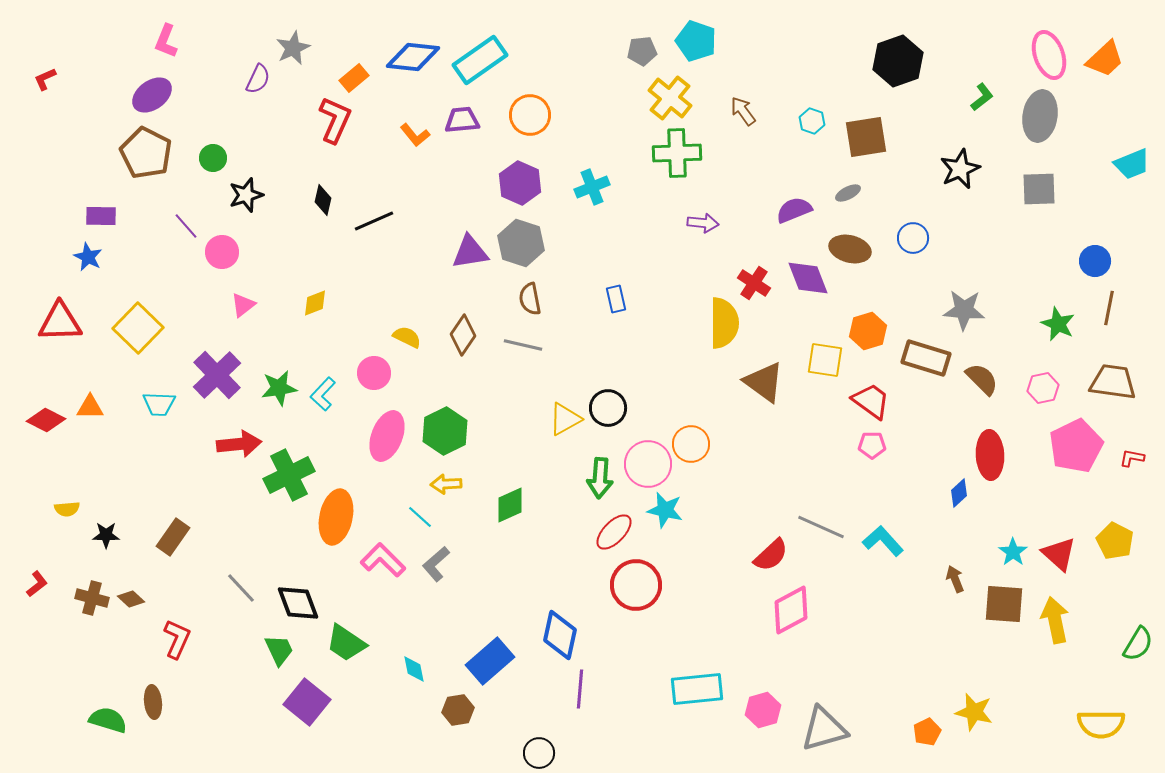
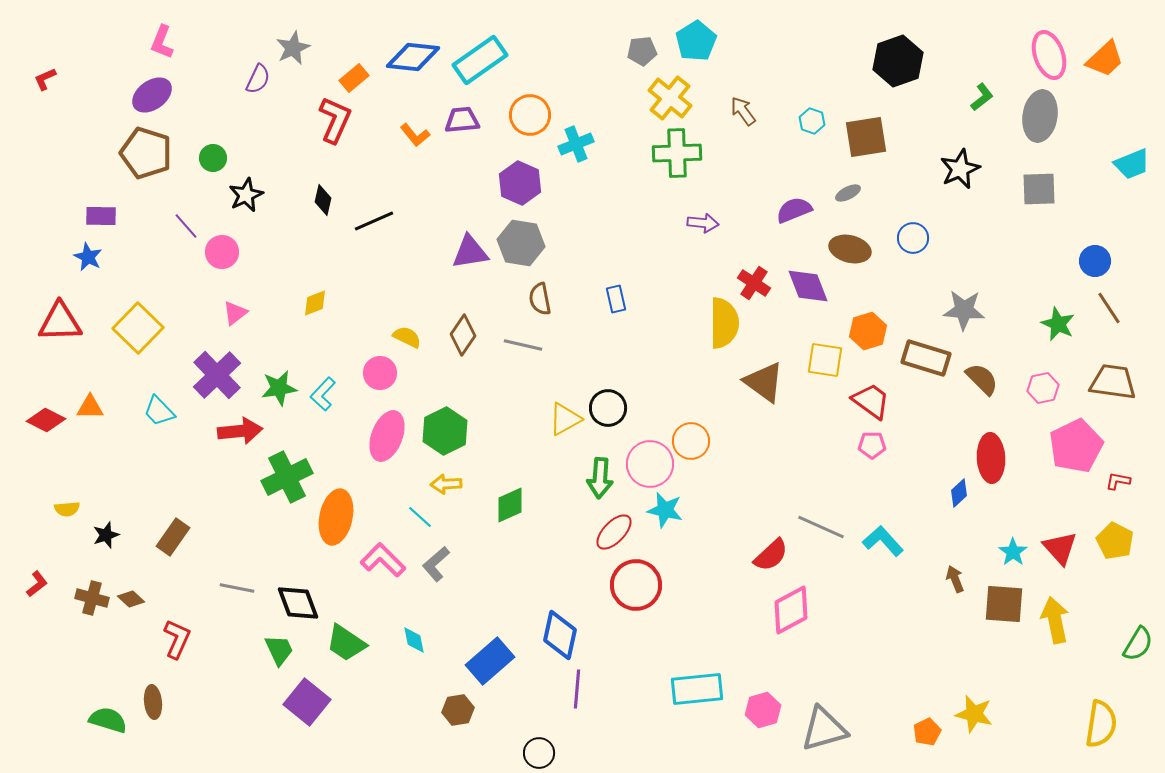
pink L-shape at (166, 41): moved 4 px left, 1 px down
cyan pentagon at (696, 41): rotated 21 degrees clockwise
brown pentagon at (146, 153): rotated 9 degrees counterclockwise
cyan cross at (592, 187): moved 16 px left, 43 px up
black star at (246, 195): rotated 8 degrees counterclockwise
gray hexagon at (521, 243): rotated 9 degrees counterclockwise
purple diamond at (808, 278): moved 8 px down
brown semicircle at (530, 299): moved 10 px right
pink triangle at (243, 305): moved 8 px left, 8 px down
brown line at (1109, 308): rotated 44 degrees counterclockwise
pink circle at (374, 373): moved 6 px right
cyan trapezoid at (159, 404): moved 7 px down; rotated 44 degrees clockwise
red arrow at (239, 444): moved 1 px right, 13 px up
orange circle at (691, 444): moved 3 px up
red ellipse at (990, 455): moved 1 px right, 3 px down
red L-shape at (1132, 458): moved 14 px left, 23 px down
pink circle at (648, 464): moved 2 px right
green cross at (289, 475): moved 2 px left, 2 px down
black star at (106, 535): rotated 20 degrees counterclockwise
red triangle at (1059, 554): moved 1 px right, 6 px up; rotated 6 degrees clockwise
gray line at (241, 588): moved 4 px left; rotated 36 degrees counterclockwise
cyan diamond at (414, 669): moved 29 px up
purple line at (580, 689): moved 3 px left
yellow star at (974, 712): moved 2 px down
yellow semicircle at (1101, 724): rotated 81 degrees counterclockwise
